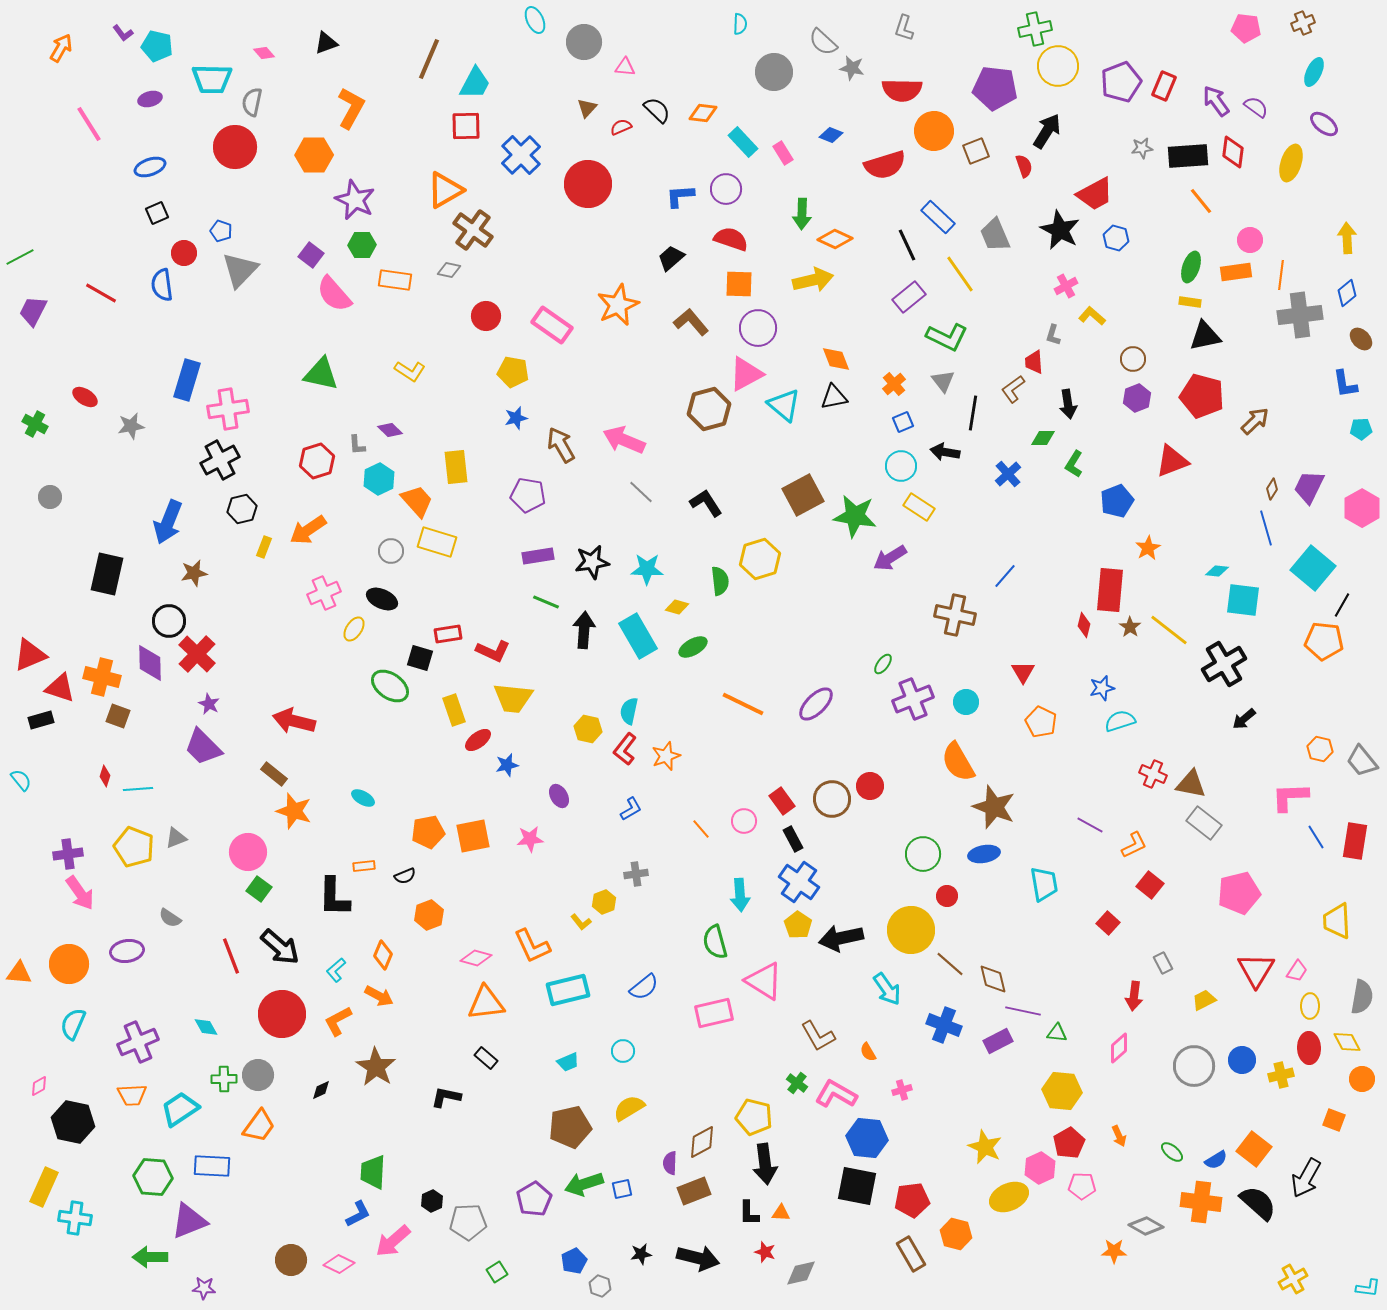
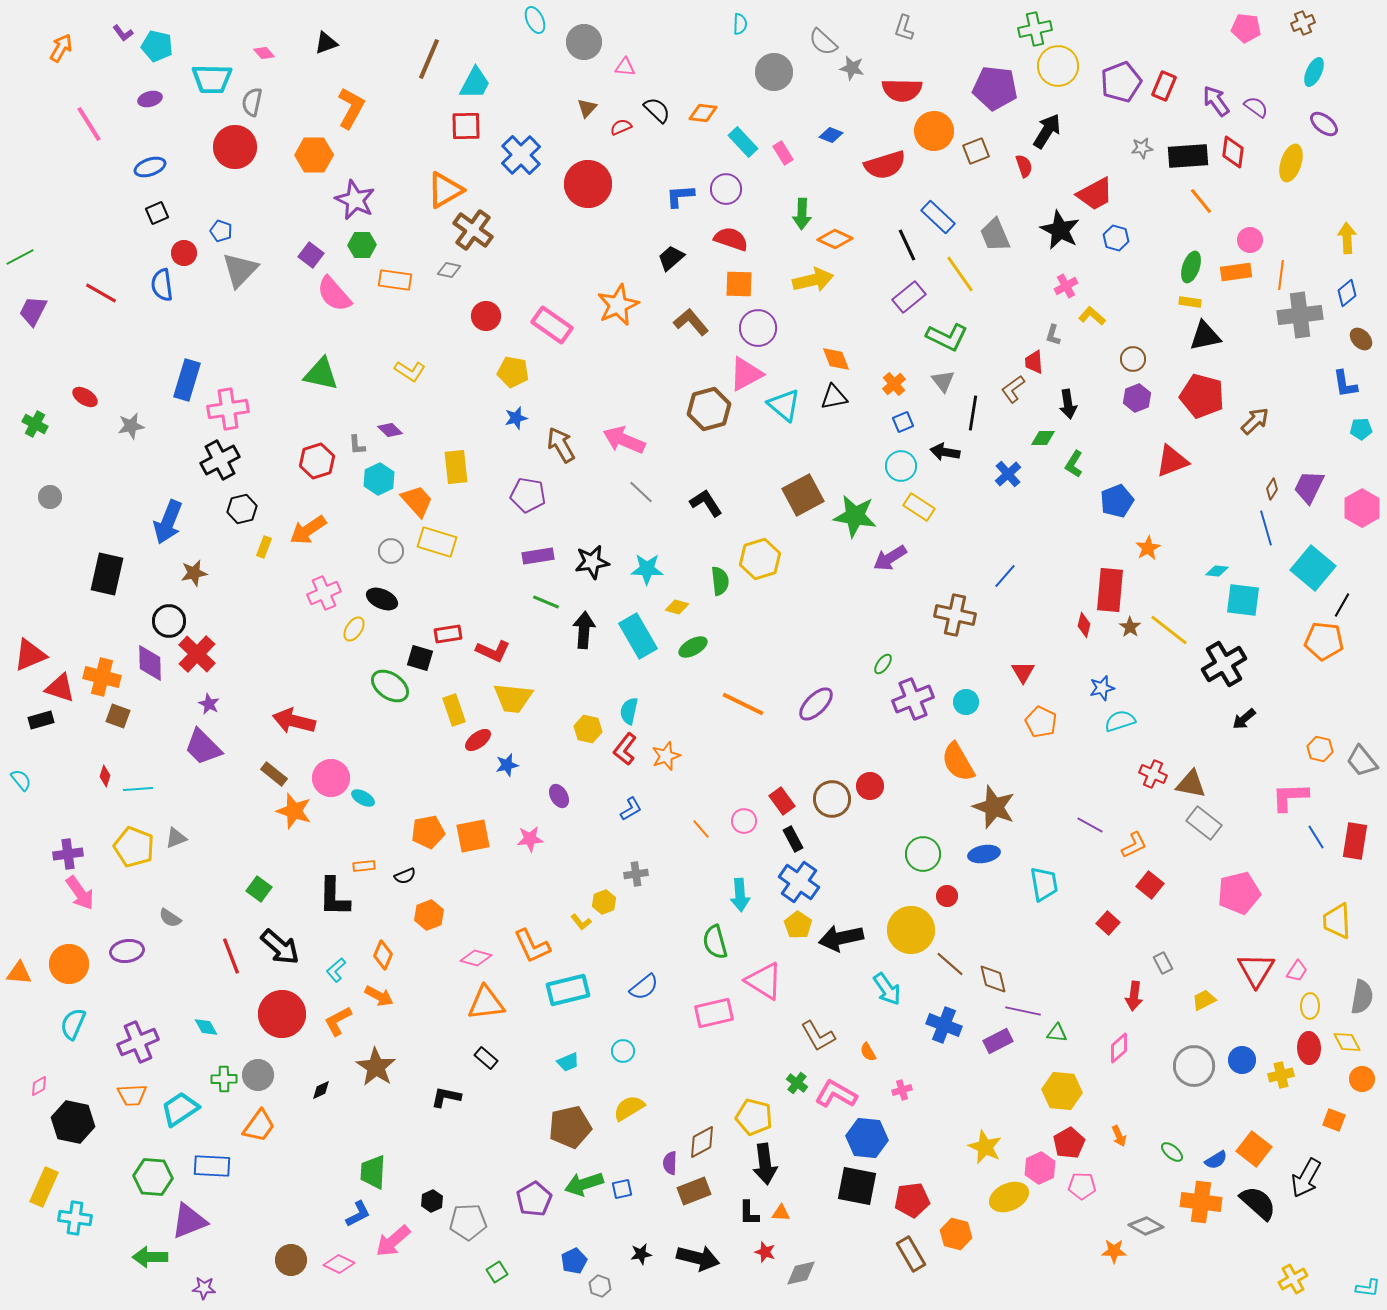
pink circle at (248, 852): moved 83 px right, 74 px up
